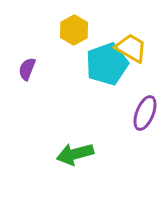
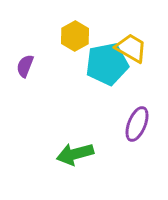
yellow hexagon: moved 1 px right, 6 px down
cyan pentagon: rotated 9 degrees clockwise
purple semicircle: moved 2 px left, 3 px up
purple ellipse: moved 8 px left, 11 px down
